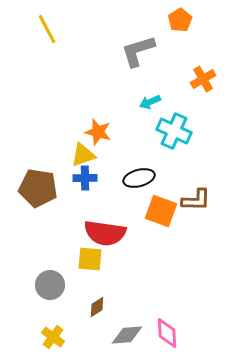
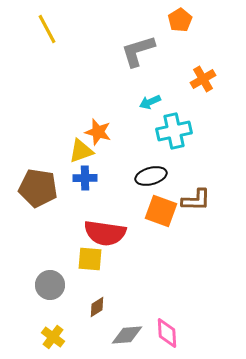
cyan cross: rotated 36 degrees counterclockwise
yellow triangle: moved 2 px left, 4 px up
black ellipse: moved 12 px right, 2 px up
